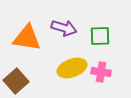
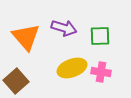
orange triangle: moved 1 px left, 1 px up; rotated 40 degrees clockwise
